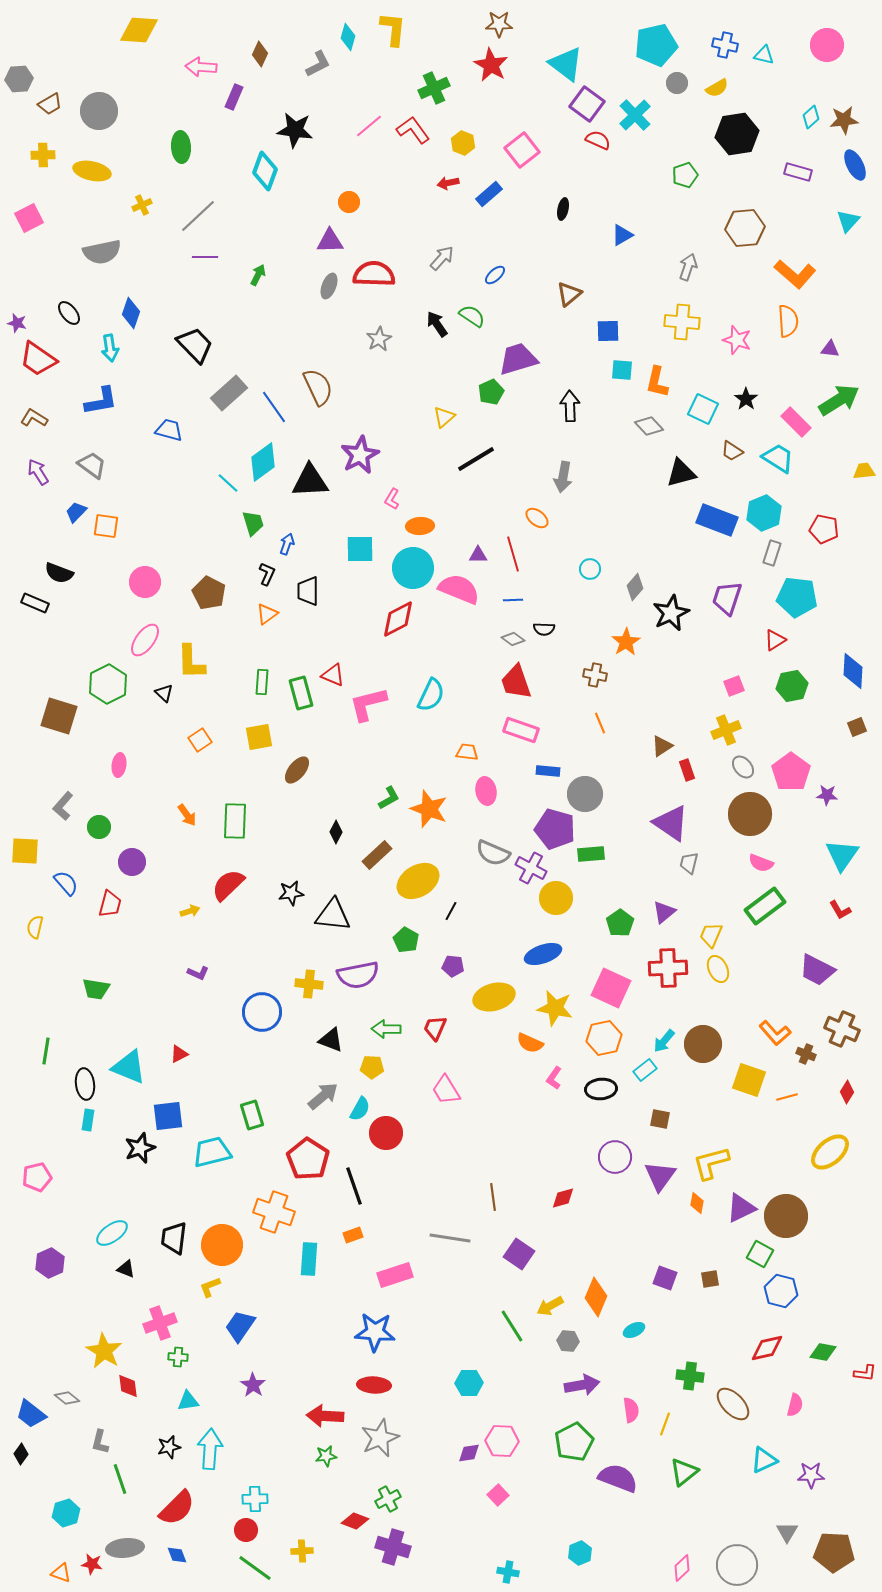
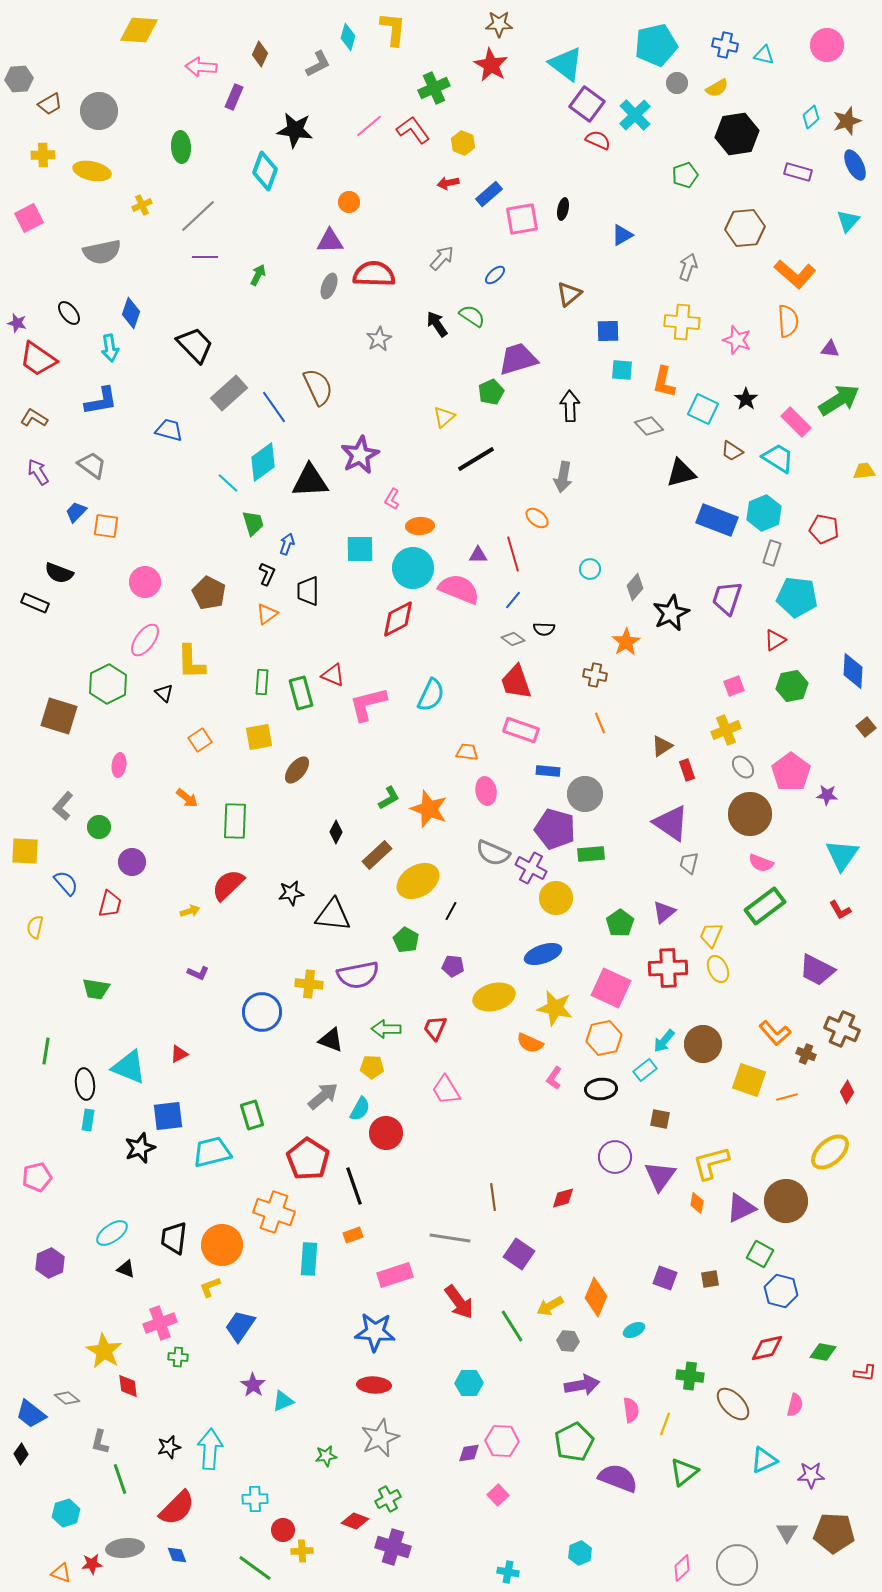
brown star at (844, 120): moved 3 px right, 1 px down; rotated 12 degrees counterclockwise
pink square at (522, 150): moved 69 px down; rotated 28 degrees clockwise
orange L-shape at (657, 382): moved 7 px right
blue line at (513, 600): rotated 48 degrees counterclockwise
brown square at (857, 727): moved 9 px right; rotated 18 degrees counterclockwise
orange arrow at (187, 815): moved 17 px up; rotated 15 degrees counterclockwise
brown circle at (786, 1216): moved 15 px up
cyan triangle at (188, 1401): moved 95 px right; rotated 15 degrees counterclockwise
red arrow at (325, 1416): moved 134 px right, 114 px up; rotated 129 degrees counterclockwise
red circle at (246, 1530): moved 37 px right
brown pentagon at (834, 1552): moved 19 px up
red star at (92, 1564): rotated 15 degrees counterclockwise
